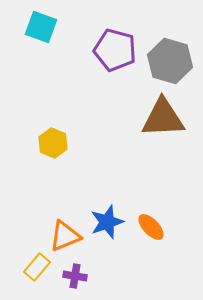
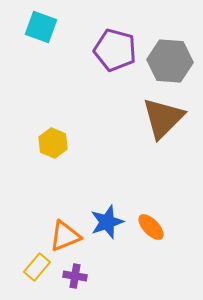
gray hexagon: rotated 12 degrees counterclockwise
brown triangle: rotated 42 degrees counterclockwise
